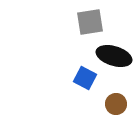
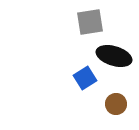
blue square: rotated 30 degrees clockwise
